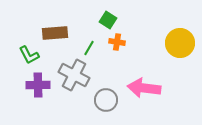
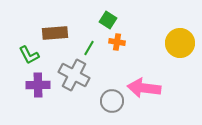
gray circle: moved 6 px right, 1 px down
